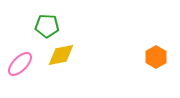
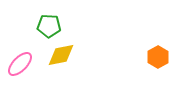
green pentagon: moved 2 px right
orange hexagon: moved 2 px right
